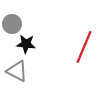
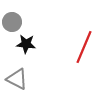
gray circle: moved 2 px up
gray triangle: moved 8 px down
